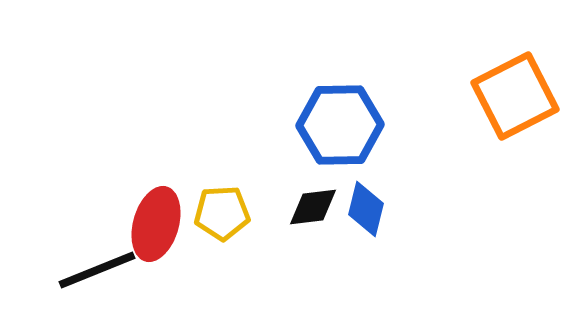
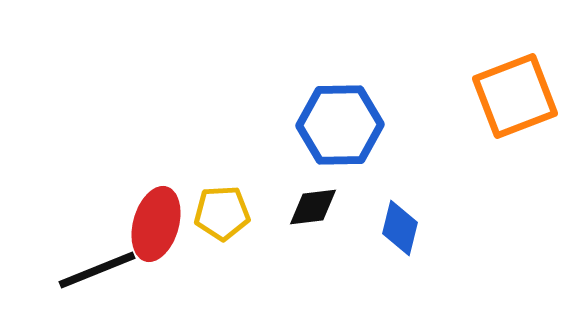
orange square: rotated 6 degrees clockwise
blue diamond: moved 34 px right, 19 px down
